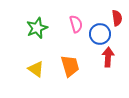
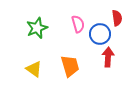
pink semicircle: moved 2 px right
yellow triangle: moved 2 px left
